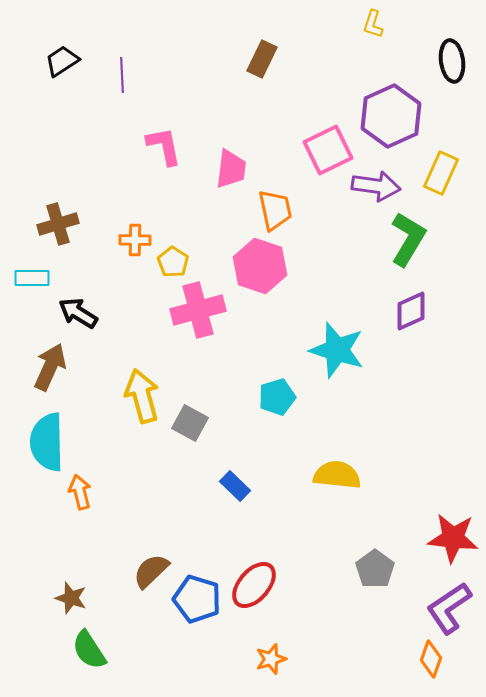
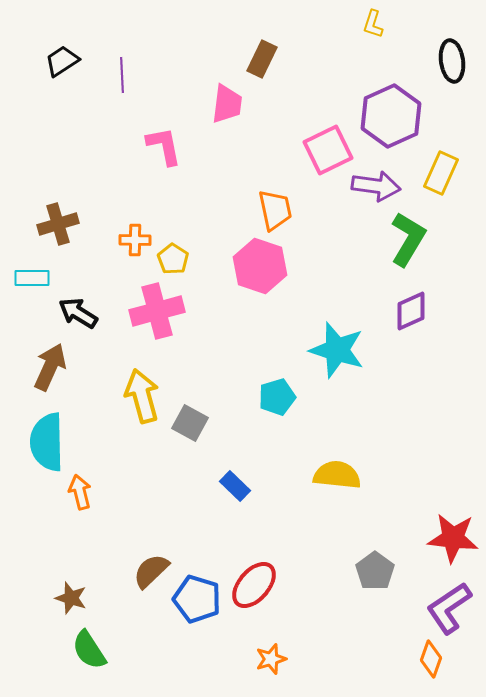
pink trapezoid: moved 4 px left, 65 px up
yellow pentagon: moved 3 px up
pink cross: moved 41 px left, 1 px down
gray pentagon: moved 2 px down
